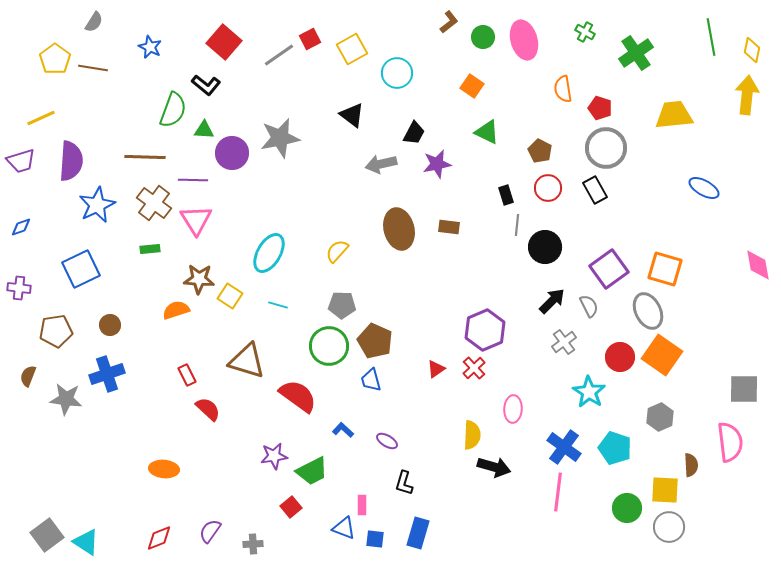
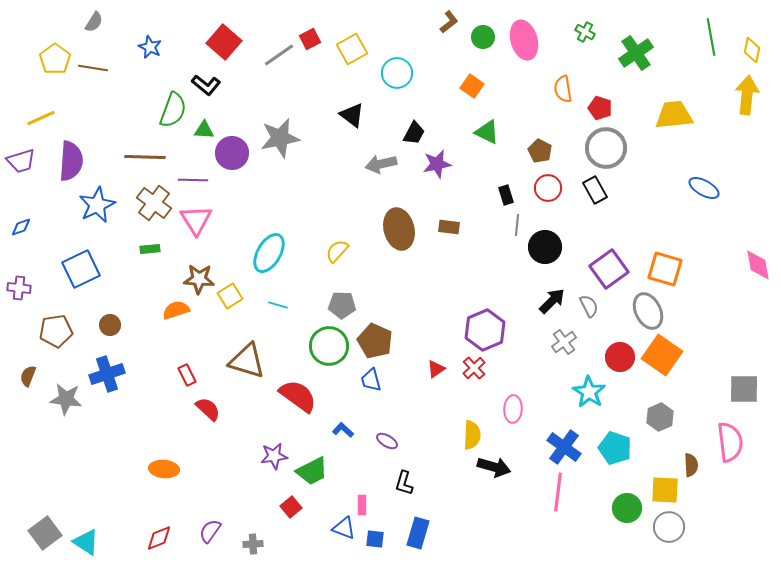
yellow square at (230, 296): rotated 25 degrees clockwise
gray square at (47, 535): moved 2 px left, 2 px up
